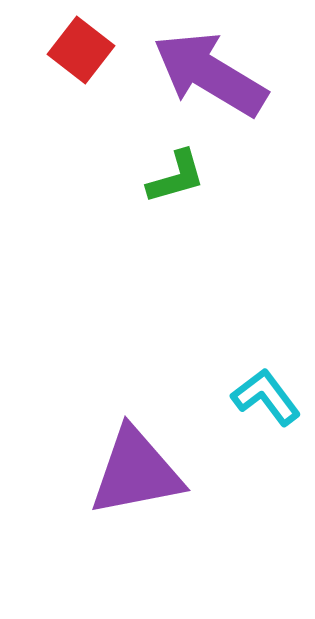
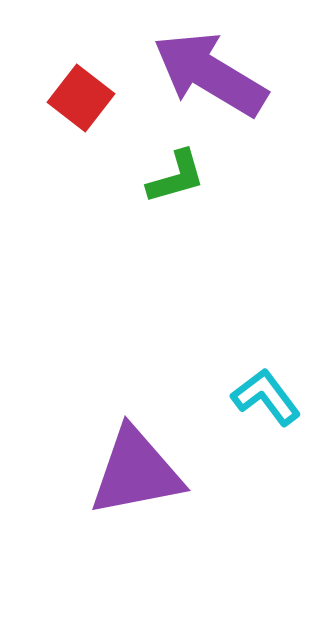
red square: moved 48 px down
